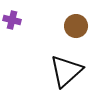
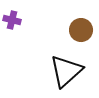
brown circle: moved 5 px right, 4 px down
